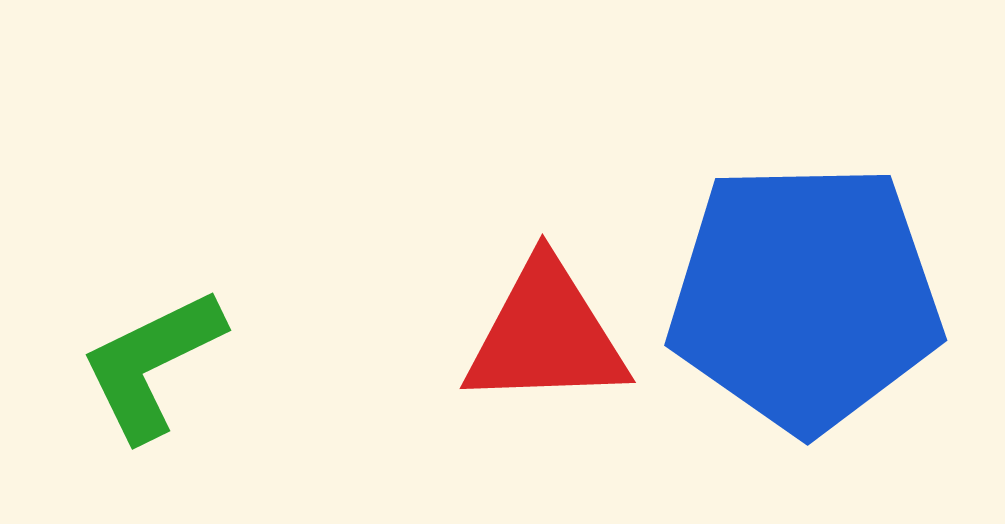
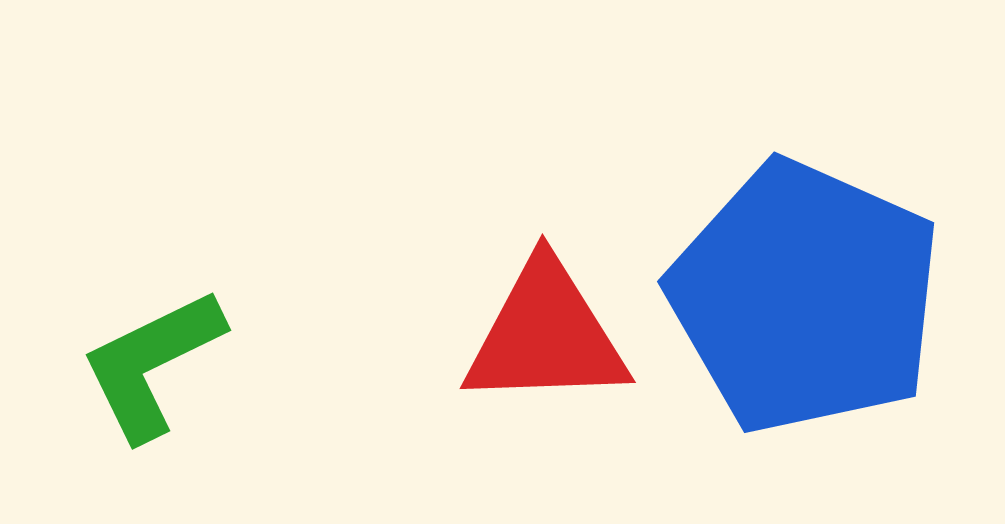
blue pentagon: rotated 25 degrees clockwise
